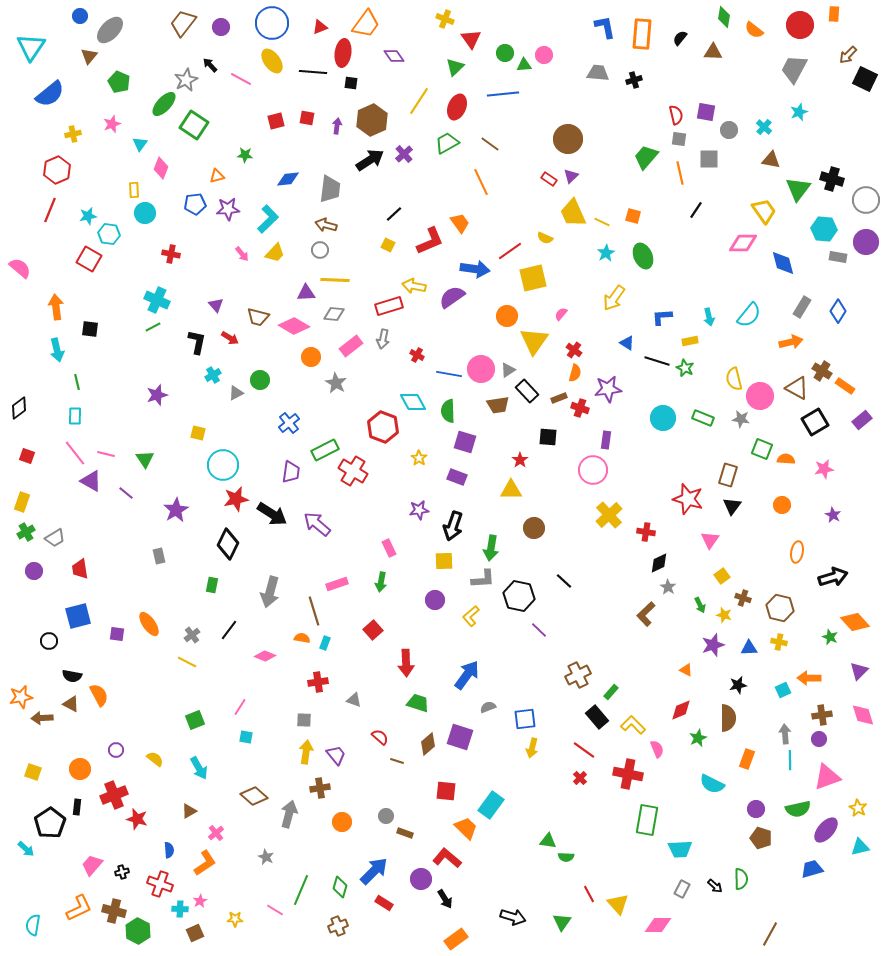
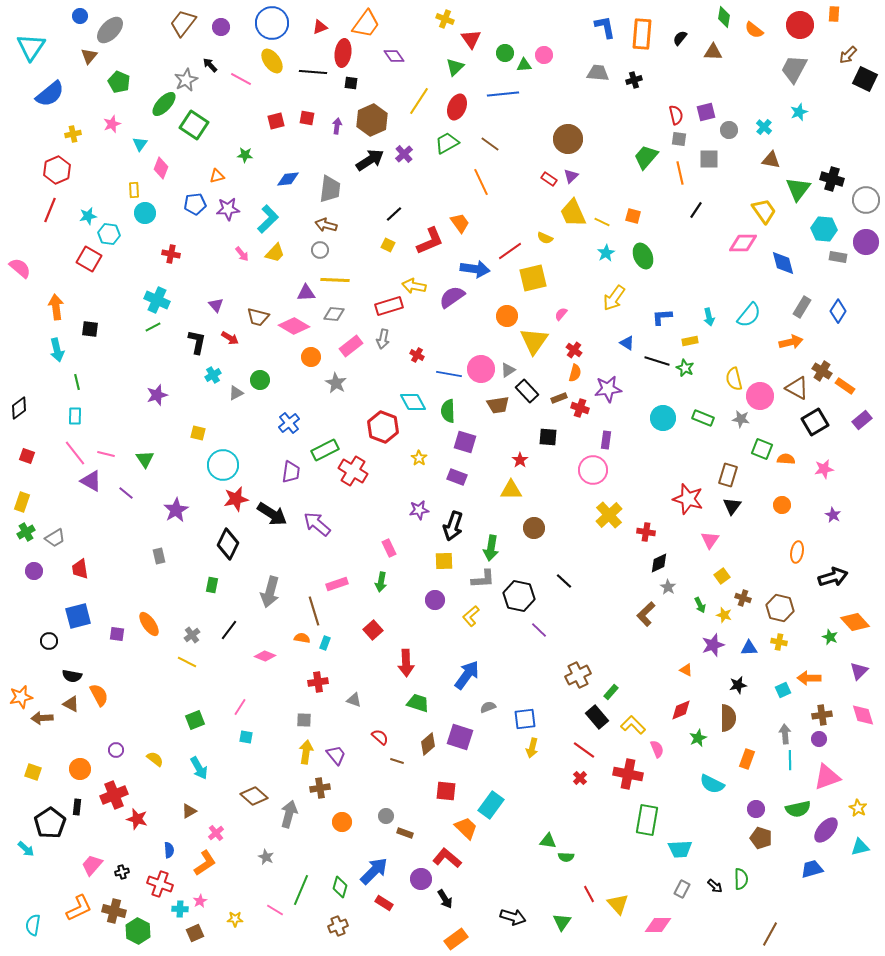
purple square at (706, 112): rotated 24 degrees counterclockwise
